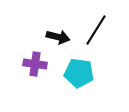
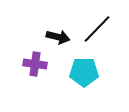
black line: moved 1 px right, 1 px up; rotated 12 degrees clockwise
cyan pentagon: moved 5 px right, 1 px up; rotated 8 degrees counterclockwise
